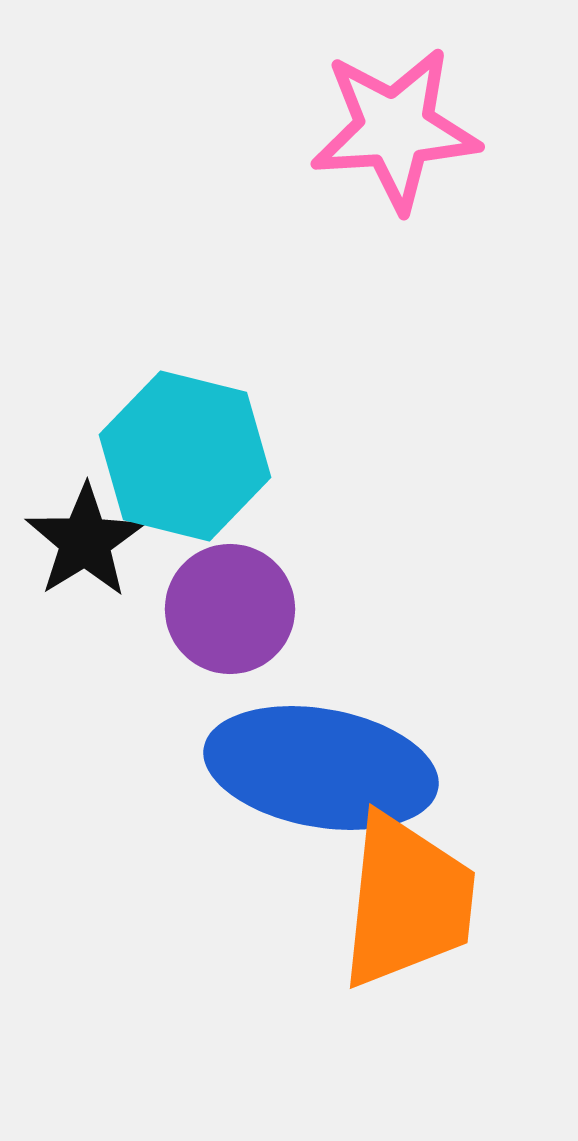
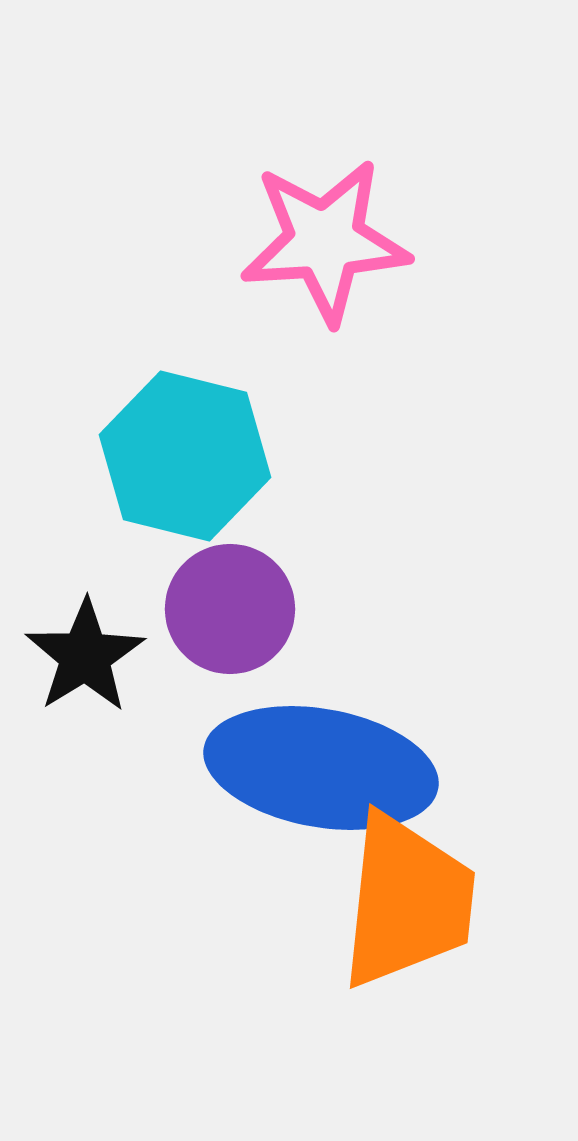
pink star: moved 70 px left, 112 px down
black star: moved 115 px down
